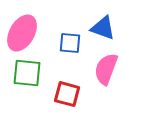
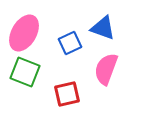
pink ellipse: moved 2 px right
blue square: rotated 30 degrees counterclockwise
green square: moved 2 px left, 1 px up; rotated 16 degrees clockwise
red square: rotated 28 degrees counterclockwise
